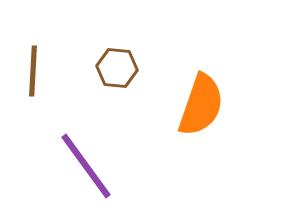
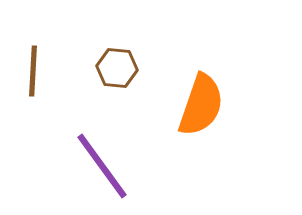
purple line: moved 16 px right
